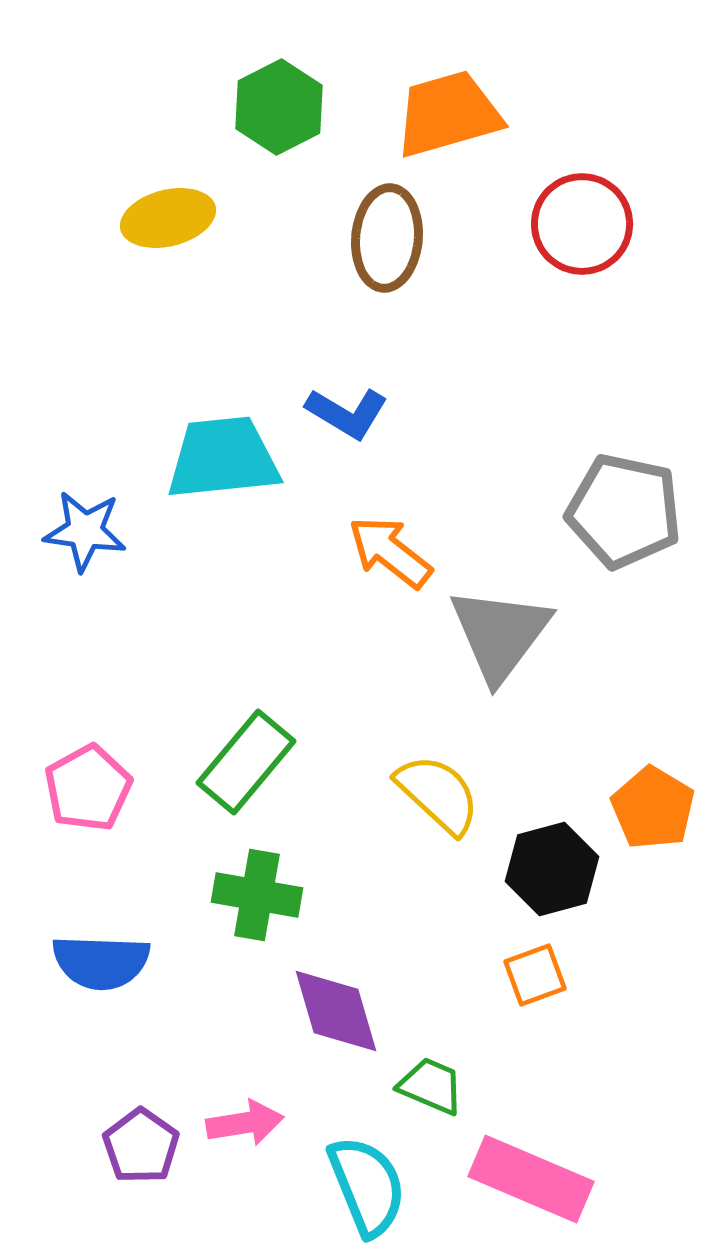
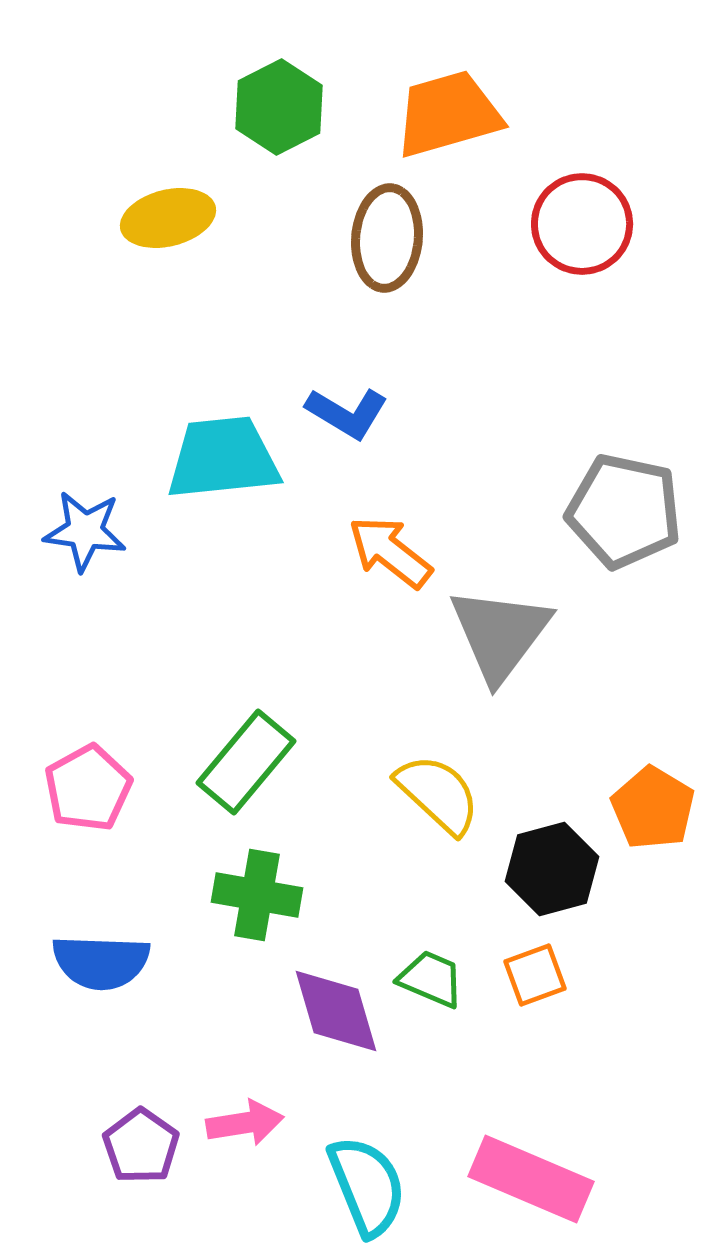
green trapezoid: moved 107 px up
